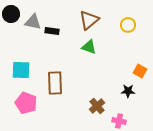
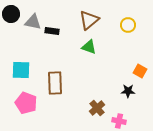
brown cross: moved 2 px down
